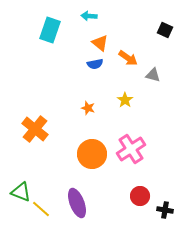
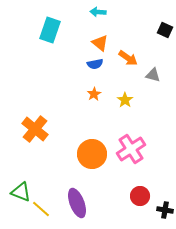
cyan arrow: moved 9 px right, 4 px up
orange star: moved 6 px right, 14 px up; rotated 24 degrees clockwise
